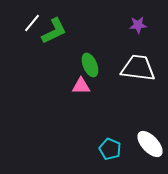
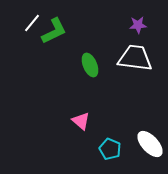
white trapezoid: moved 3 px left, 10 px up
pink triangle: moved 35 px down; rotated 42 degrees clockwise
